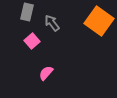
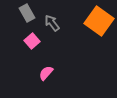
gray rectangle: moved 1 px down; rotated 42 degrees counterclockwise
